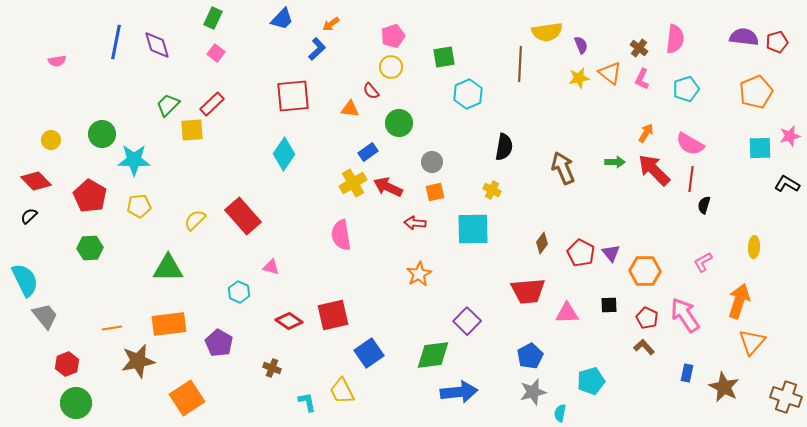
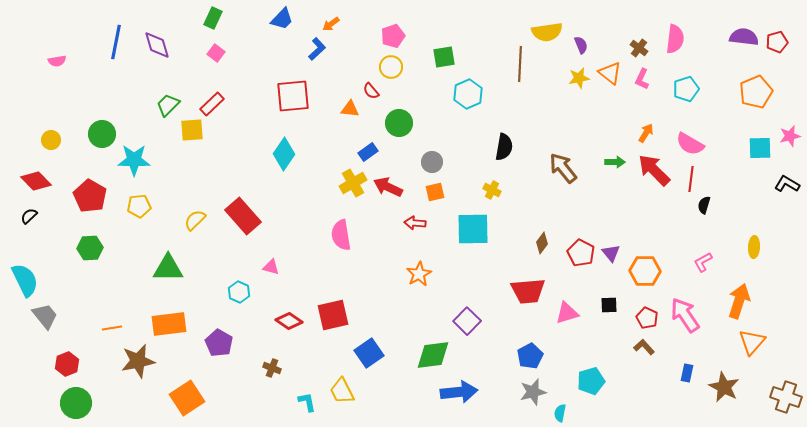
brown arrow at (563, 168): rotated 16 degrees counterclockwise
pink triangle at (567, 313): rotated 15 degrees counterclockwise
